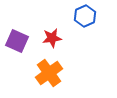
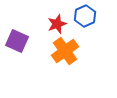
red star: moved 5 px right, 14 px up; rotated 12 degrees counterclockwise
orange cross: moved 16 px right, 22 px up
